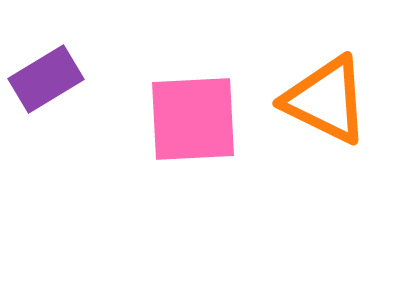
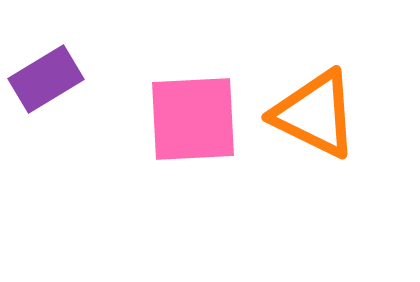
orange triangle: moved 11 px left, 14 px down
